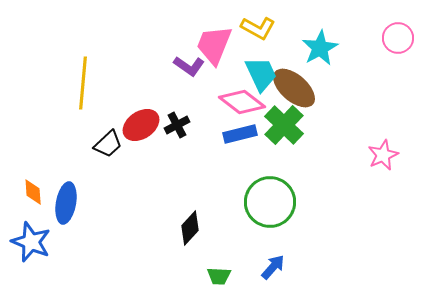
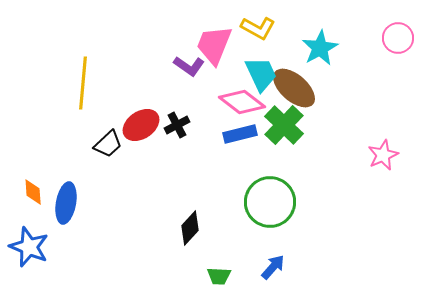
blue star: moved 2 px left, 5 px down
